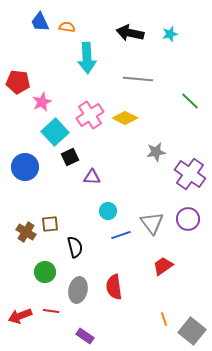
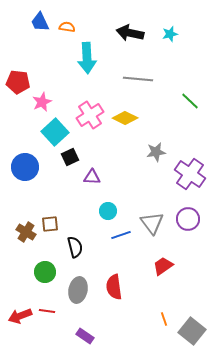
red line: moved 4 px left
